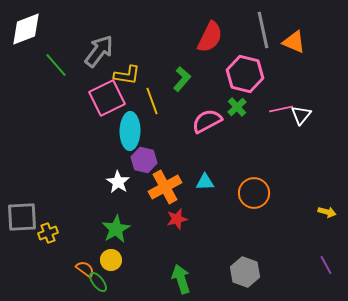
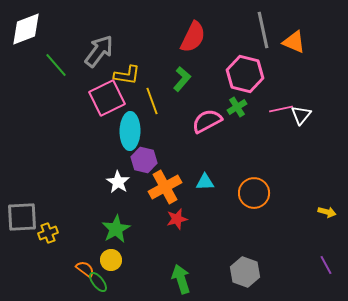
red semicircle: moved 17 px left
green cross: rotated 12 degrees clockwise
